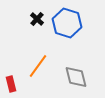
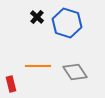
black cross: moved 2 px up
orange line: rotated 55 degrees clockwise
gray diamond: moved 1 px left, 5 px up; rotated 20 degrees counterclockwise
